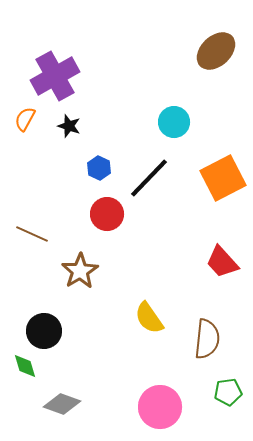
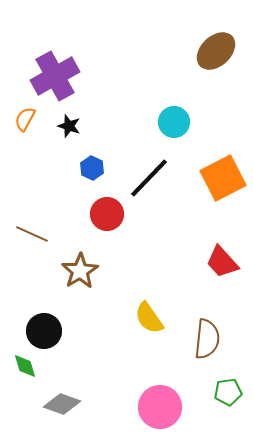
blue hexagon: moved 7 px left
